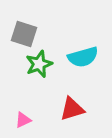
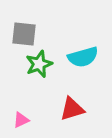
gray square: rotated 12 degrees counterclockwise
pink triangle: moved 2 px left
